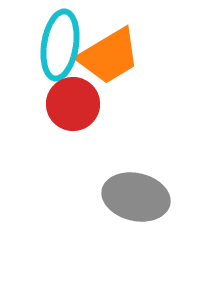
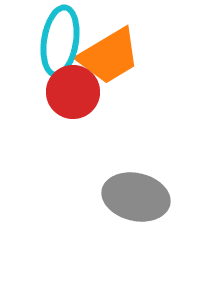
cyan ellipse: moved 4 px up
red circle: moved 12 px up
